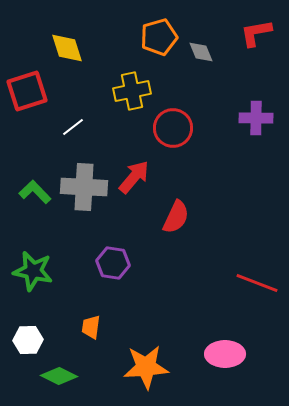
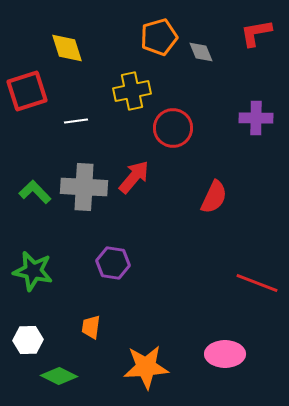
white line: moved 3 px right, 6 px up; rotated 30 degrees clockwise
red semicircle: moved 38 px right, 20 px up
